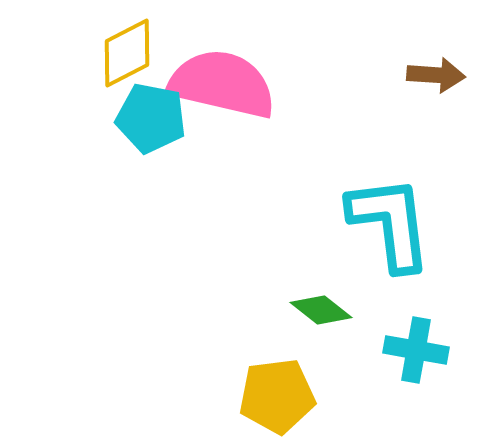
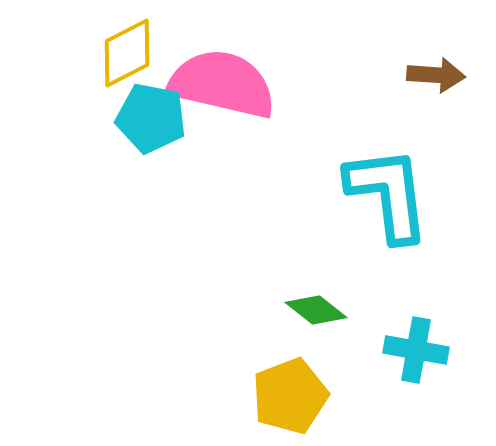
cyan L-shape: moved 2 px left, 29 px up
green diamond: moved 5 px left
yellow pentagon: moved 13 px right; rotated 14 degrees counterclockwise
